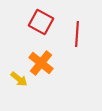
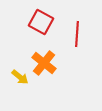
orange cross: moved 3 px right
yellow arrow: moved 1 px right, 2 px up
